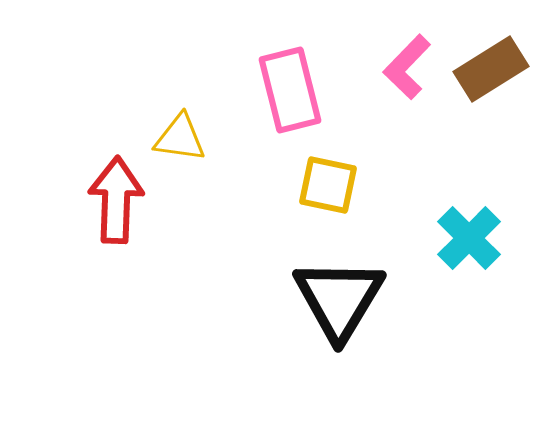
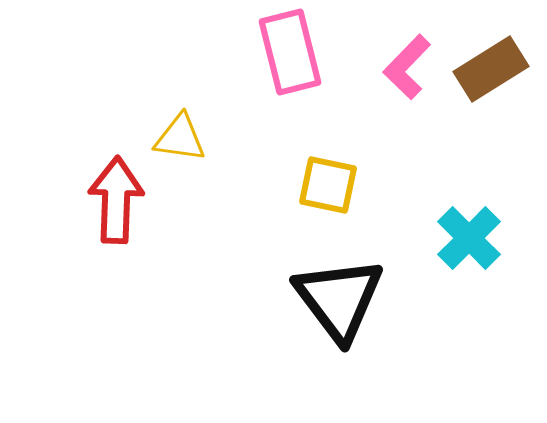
pink rectangle: moved 38 px up
black triangle: rotated 8 degrees counterclockwise
